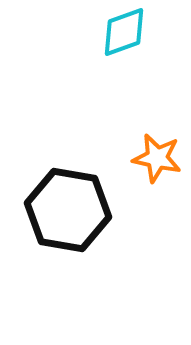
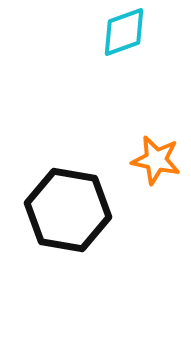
orange star: moved 1 px left, 2 px down
